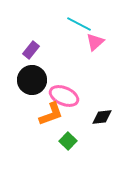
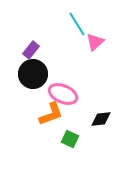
cyan line: moved 2 px left; rotated 30 degrees clockwise
black circle: moved 1 px right, 6 px up
pink ellipse: moved 1 px left, 2 px up
black diamond: moved 1 px left, 2 px down
green square: moved 2 px right, 2 px up; rotated 18 degrees counterclockwise
